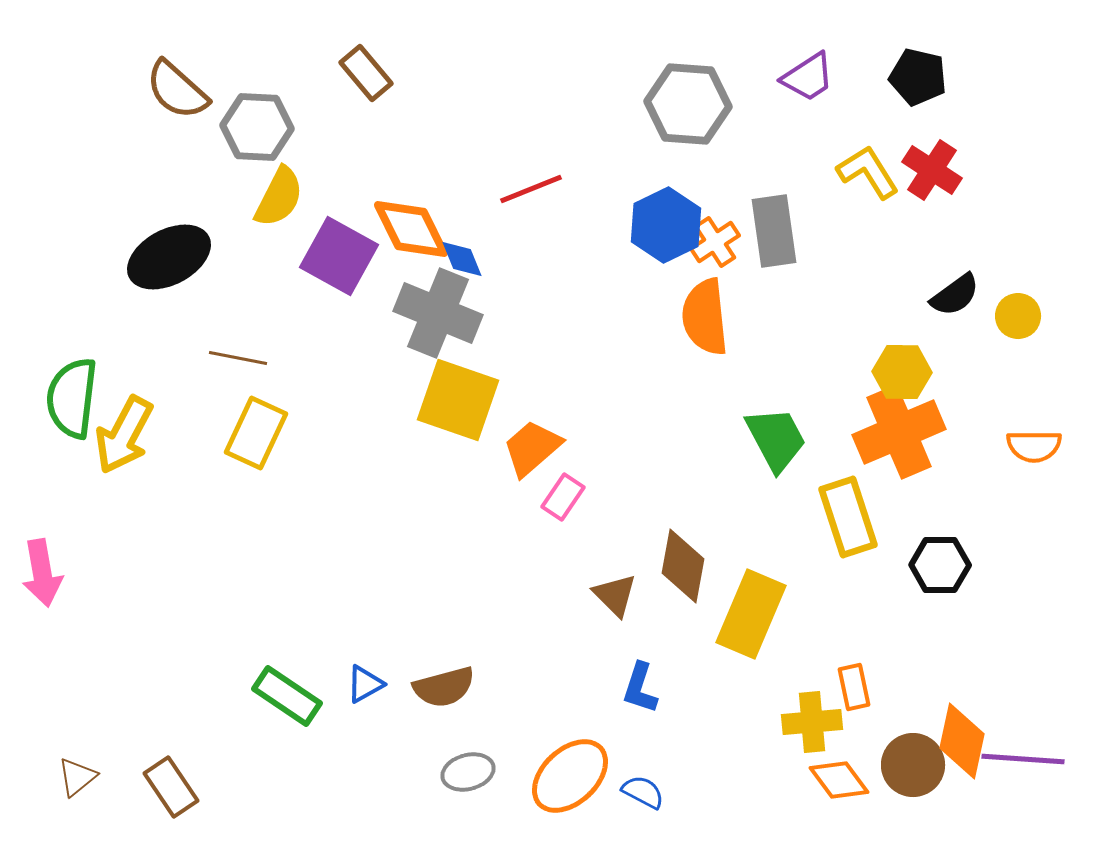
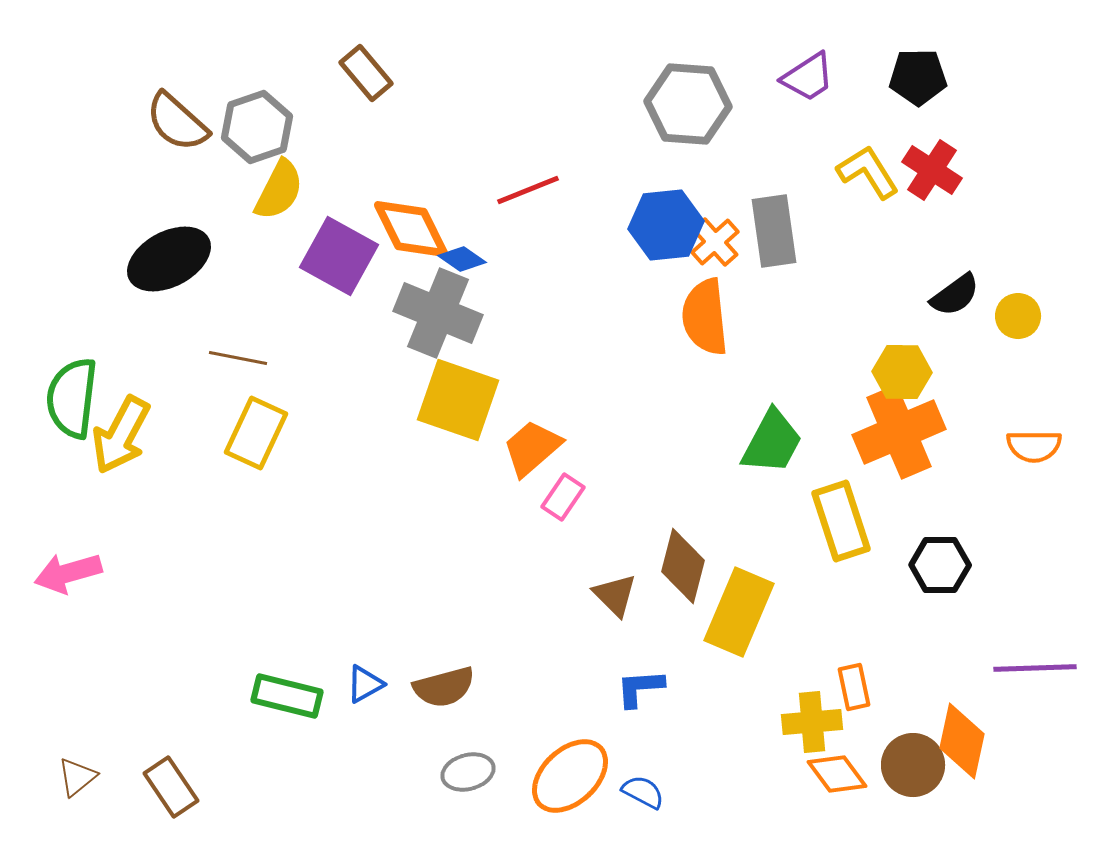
black pentagon at (918, 77): rotated 14 degrees counterclockwise
brown semicircle at (177, 90): moved 32 px down
gray hexagon at (257, 127): rotated 22 degrees counterclockwise
red line at (531, 189): moved 3 px left, 1 px down
yellow semicircle at (279, 197): moved 7 px up
blue hexagon at (666, 225): rotated 20 degrees clockwise
orange cross at (715, 242): rotated 9 degrees counterclockwise
black ellipse at (169, 257): moved 2 px down
blue diamond at (462, 259): rotated 33 degrees counterclockwise
yellow arrow at (124, 435): moved 3 px left
green trapezoid at (776, 439): moved 4 px left, 3 px down; rotated 56 degrees clockwise
yellow rectangle at (848, 517): moved 7 px left, 4 px down
brown diamond at (683, 566): rotated 4 degrees clockwise
pink arrow at (42, 573): moved 26 px right; rotated 84 degrees clockwise
yellow rectangle at (751, 614): moved 12 px left, 2 px up
blue L-shape at (640, 688): rotated 68 degrees clockwise
green rectangle at (287, 696): rotated 20 degrees counterclockwise
purple line at (1023, 759): moved 12 px right, 91 px up; rotated 6 degrees counterclockwise
orange diamond at (839, 780): moved 2 px left, 6 px up
